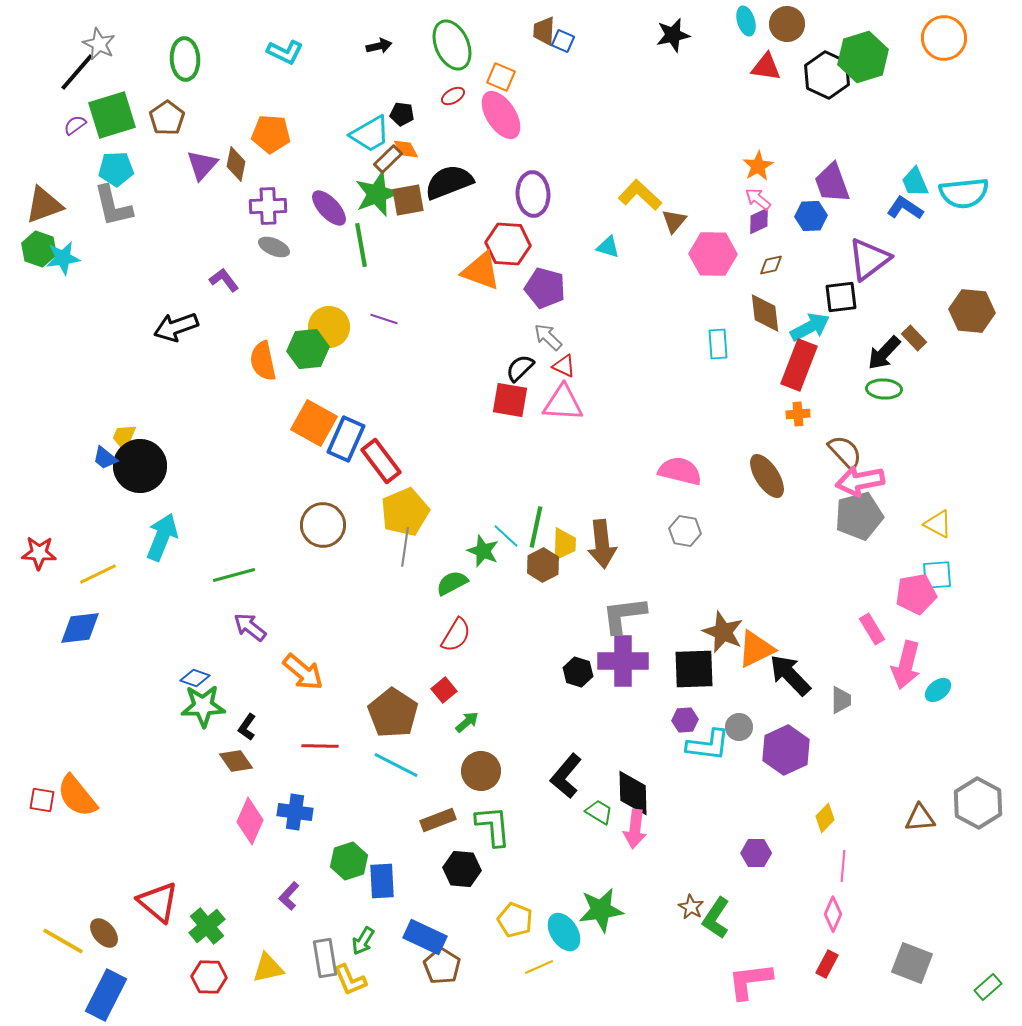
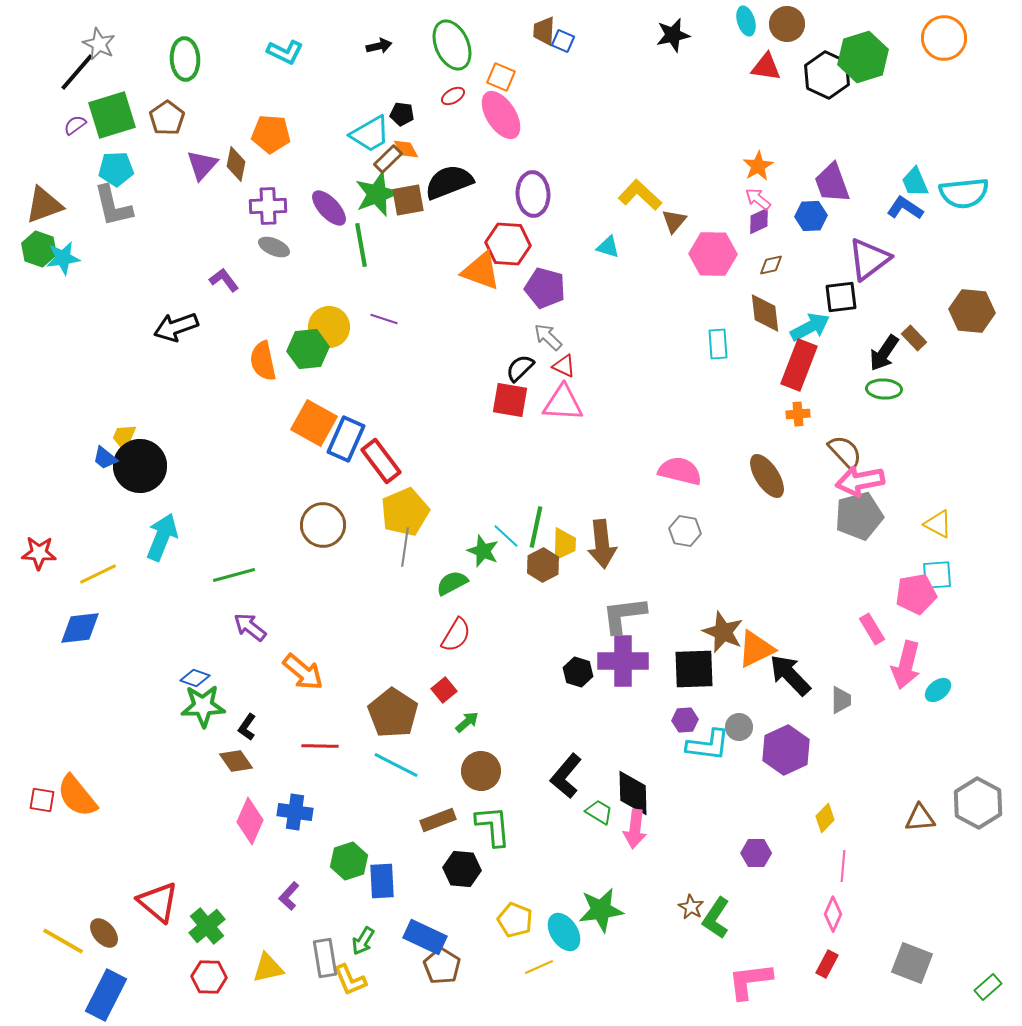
black arrow at (884, 353): rotated 9 degrees counterclockwise
